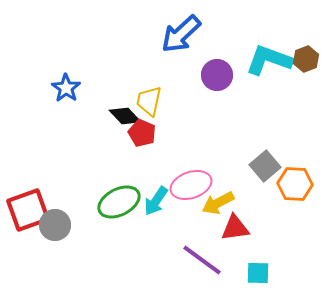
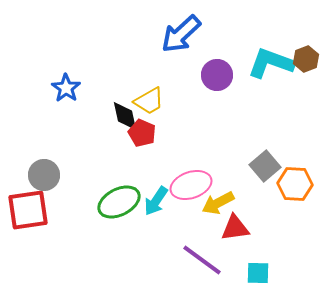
cyan L-shape: moved 2 px right, 3 px down
yellow trapezoid: rotated 132 degrees counterclockwise
black diamond: rotated 32 degrees clockwise
red square: rotated 12 degrees clockwise
gray circle: moved 11 px left, 50 px up
